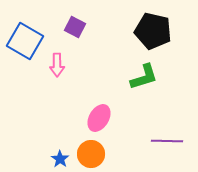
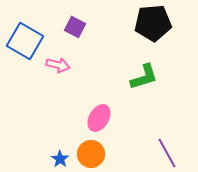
black pentagon: moved 8 px up; rotated 18 degrees counterclockwise
pink arrow: moved 1 px right; rotated 75 degrees counterclockwise
purple line: moved 12 px down; rotated 60 degrees clockwise
